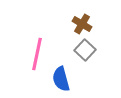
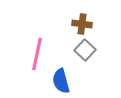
brown cross: rotated 24 degrees counterclockwise
blue semicircle: moved 2 px down
